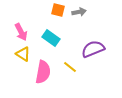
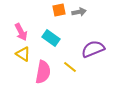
orange square: moved 1 px right; rotated 24 degrees counterclockwise
